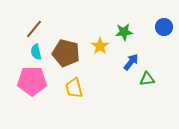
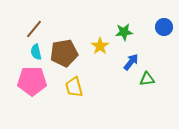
brown pentagon: moved 2 px left; rotated 24 degrees counterclockwise
yellow trapezoid: moved 1 px up
